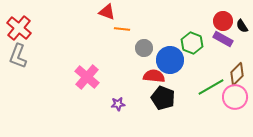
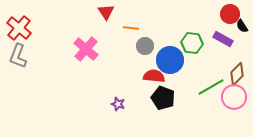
red triangle: moved 1 px left; rotated 36 degrees clockwise
red circle: moved 7 px right, 7 px up
orange line: moved 9 px right, 1 px up
green hexagon: rotated 15 degrees counterclockwise
gray circle: moved 1 px right, 2 px up
pink cross: moved 1 px left, 28 px up
pink circle: moved 1 px left
purple star: rotated 24 degrees clockwise
